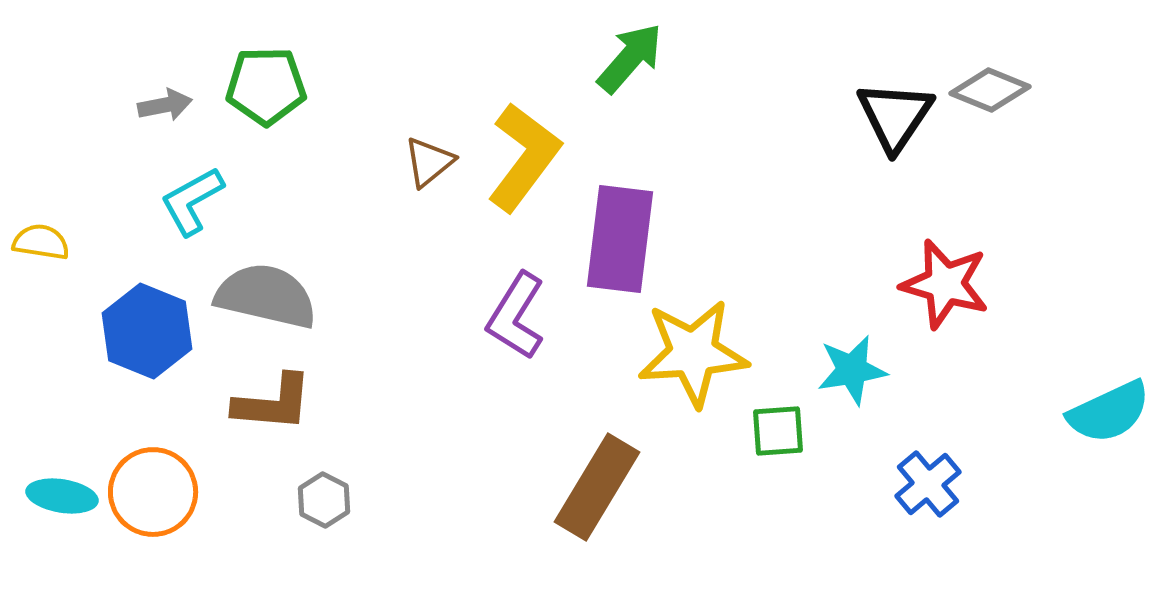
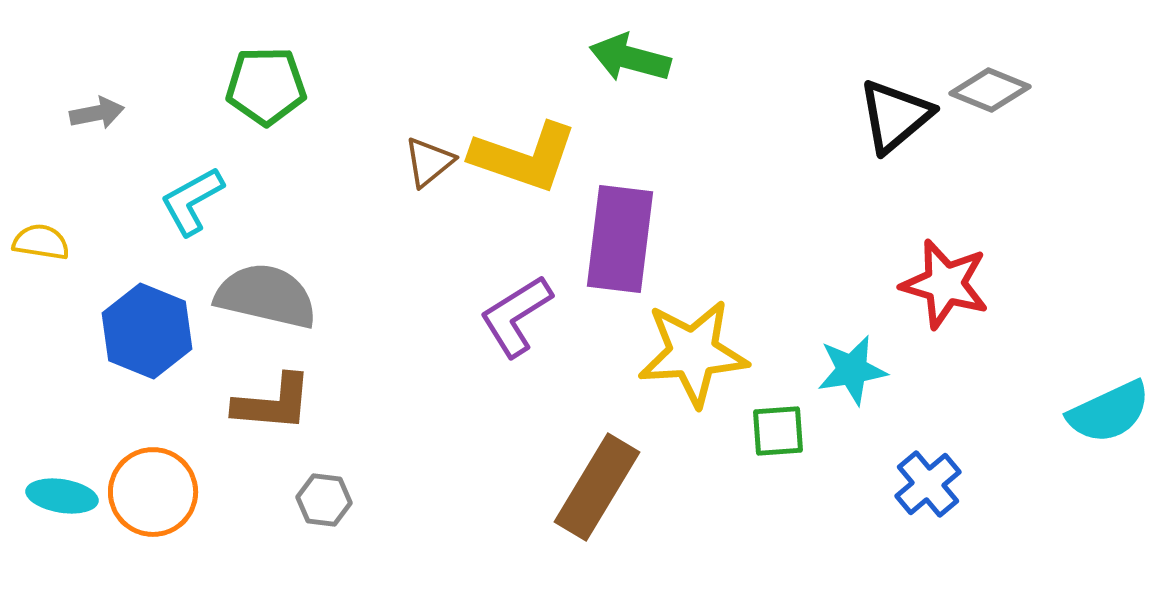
green arrow: rotated 116 degrees counterclockwise
gray arrow: moved 68 px left, 8 px down
black triangle: rotated 16 degrees clockwise
yellow L-shape: rotated 72 degrees clockwise
purple L-shape: rotated 26 degrees clockwise
gray hexagon: rotated 20 degrees counterclockwise
